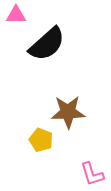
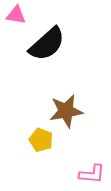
pink triangle: rotated 10 degrees clockwise
brown star: moved 2 px left, 1 px up; rotated 8 degrees counterclockwise
pink L-shape: rotated 68 degrees counterclockwise
